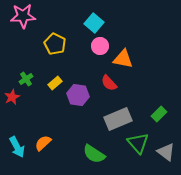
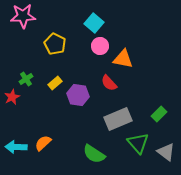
cyan arrow: moved 1 px left; rotated 120 degrees clockwise
